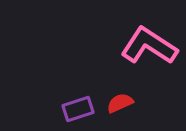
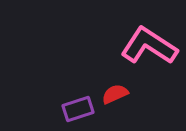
red semicircle: moved 5 px left, 9 px up
